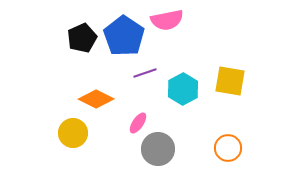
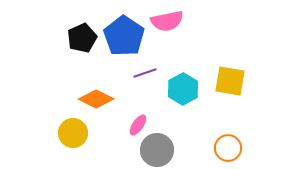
pink semicircle: moved 1 px down
pink ellipse: moved 2 px down
gray circle: moved 1 px left, 1 px down
